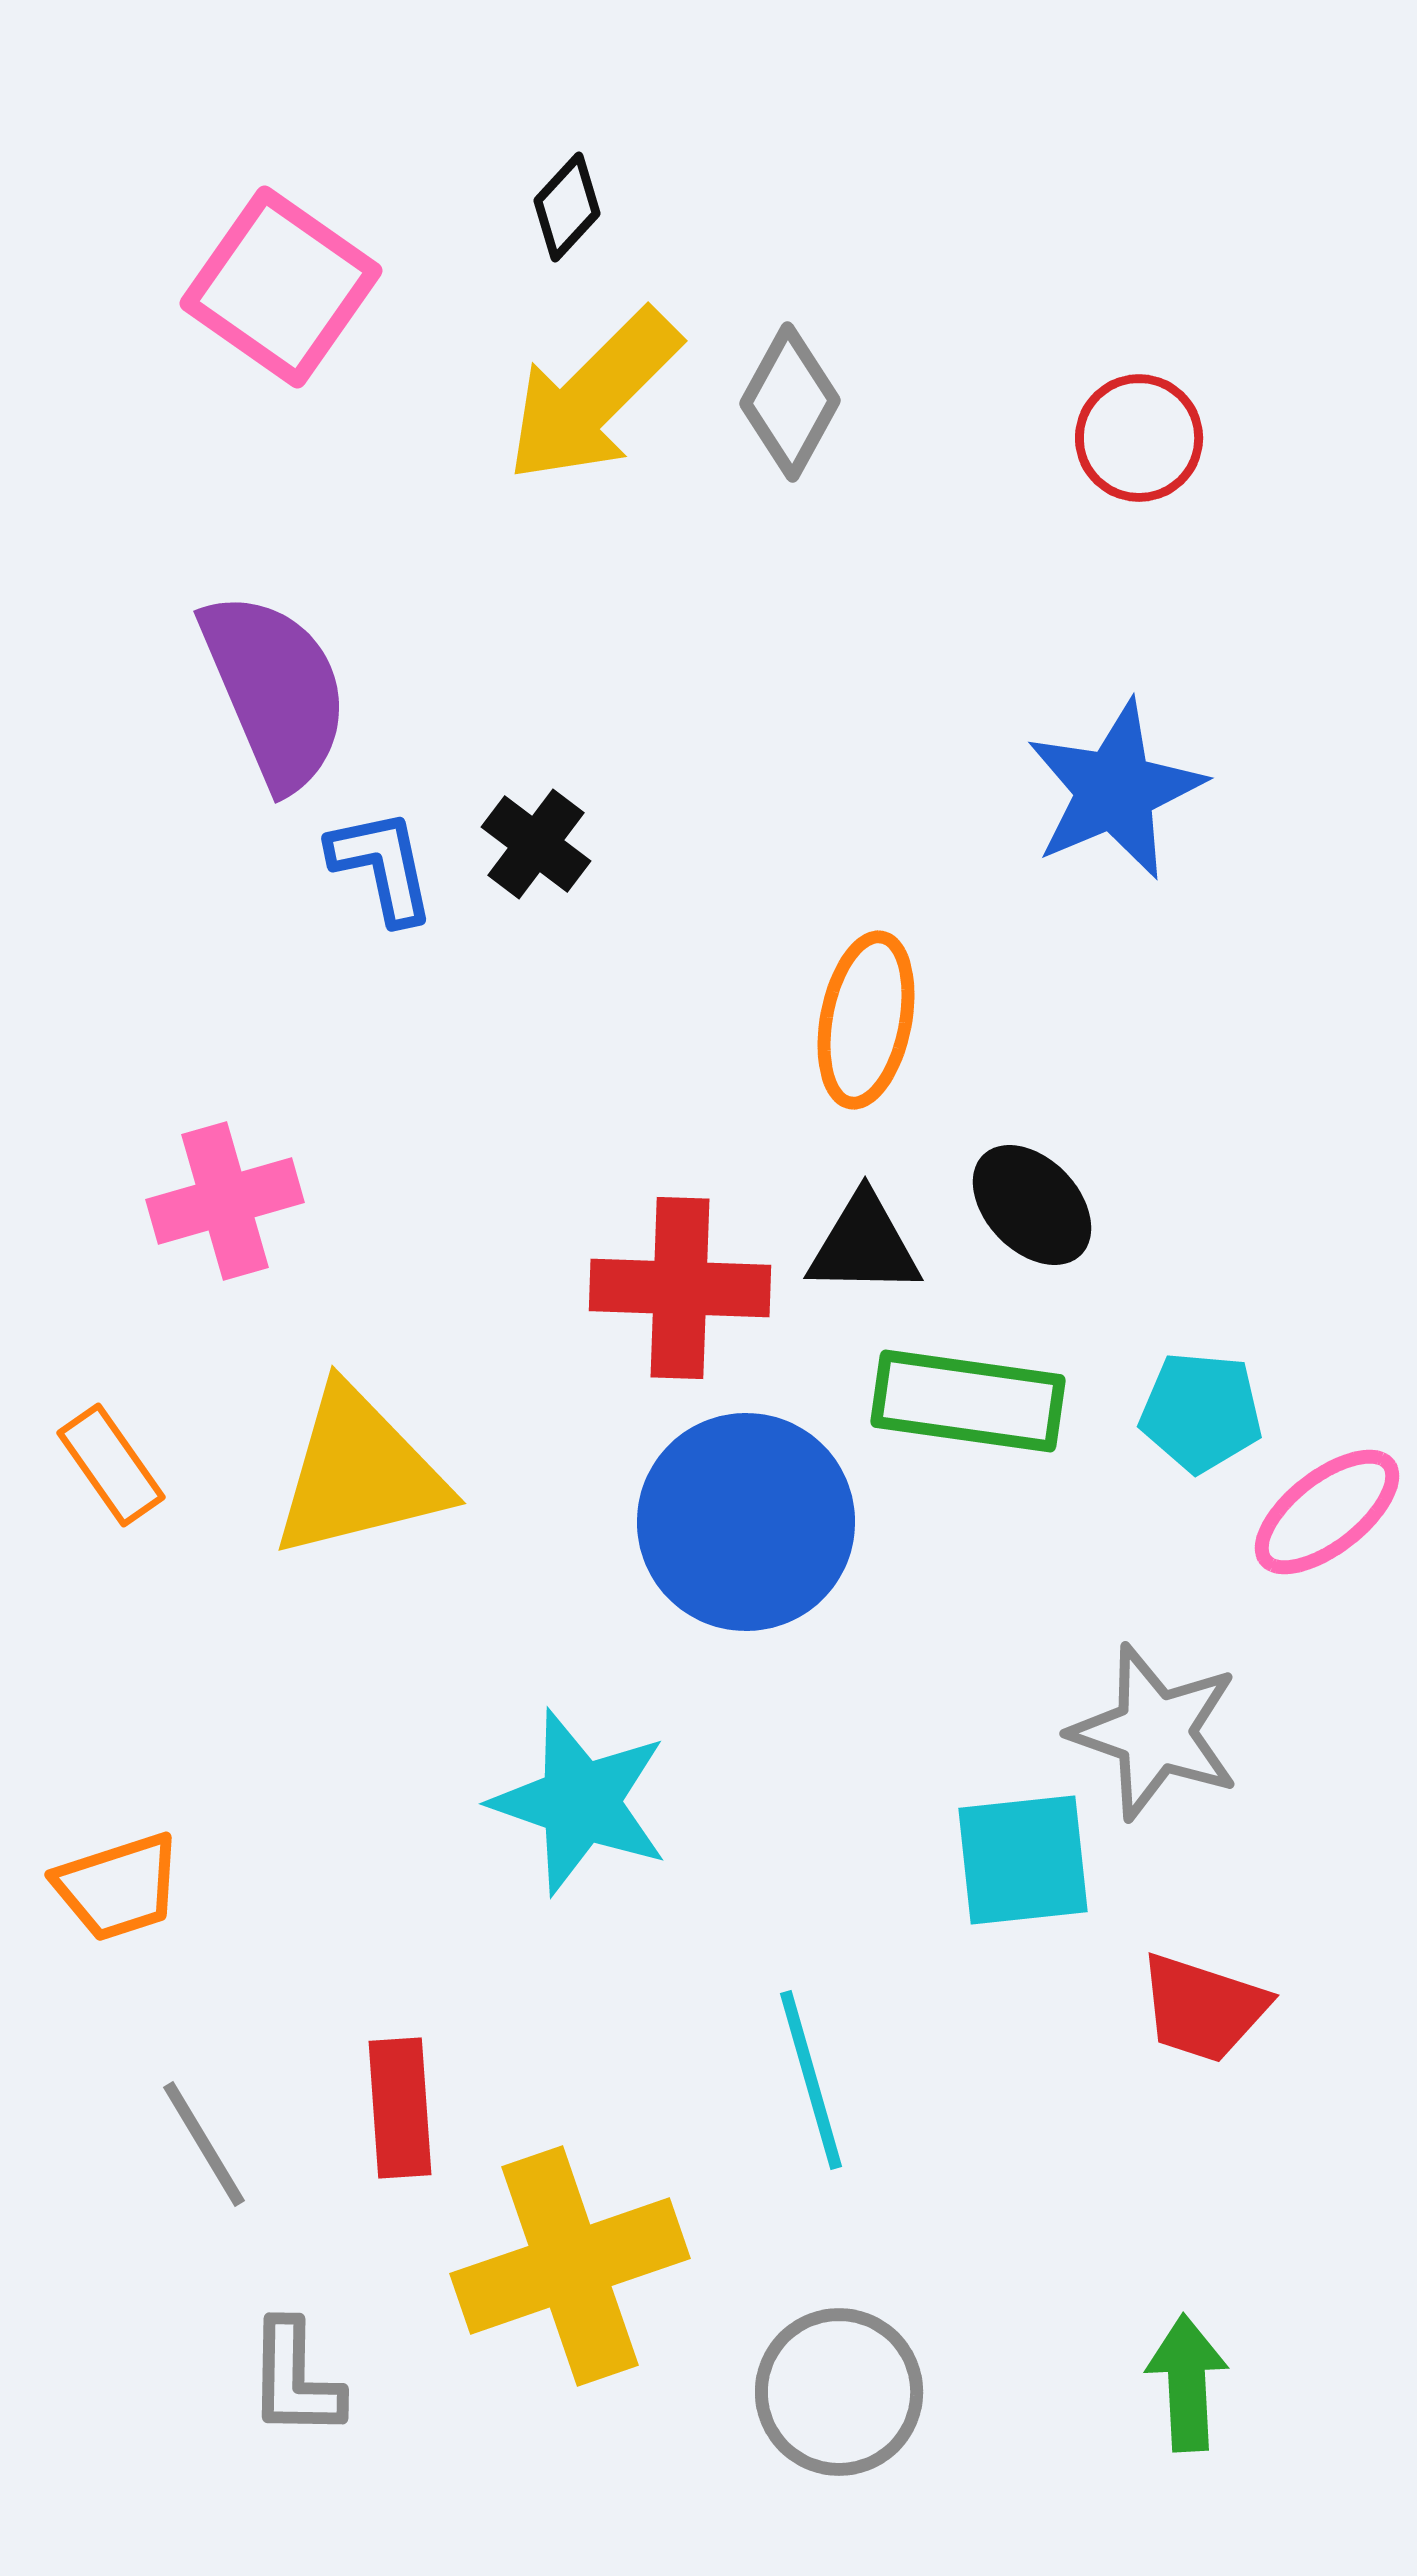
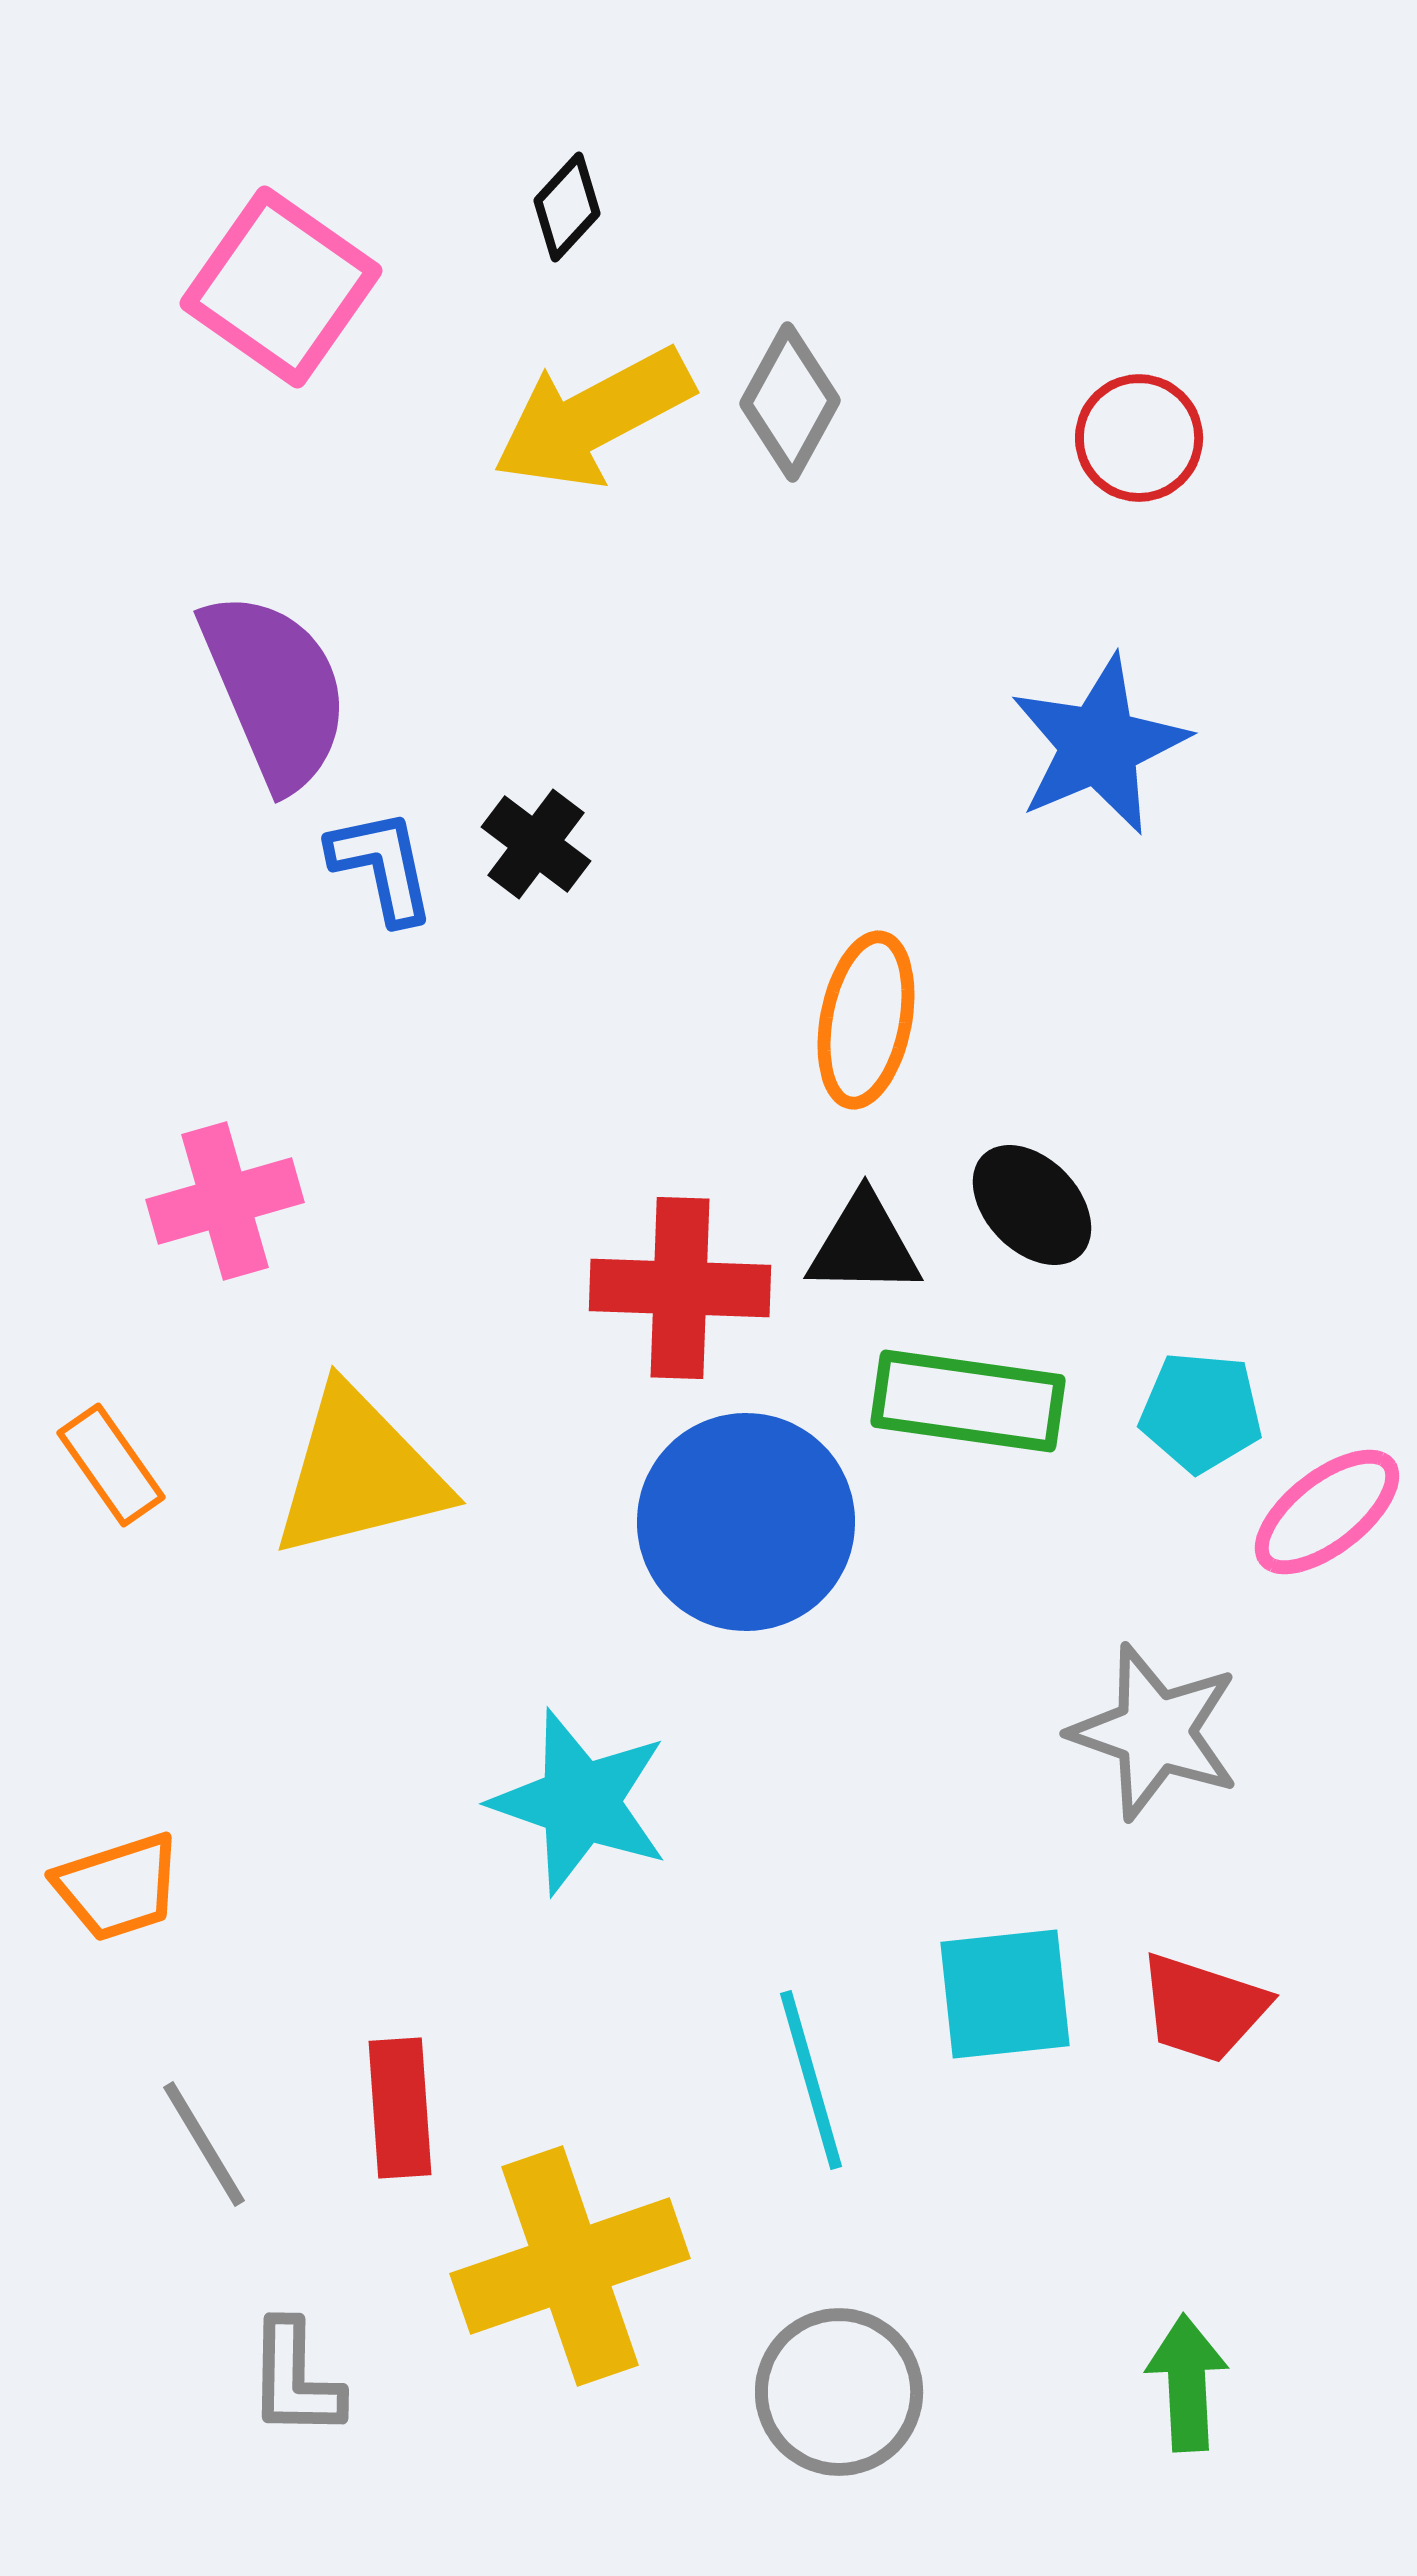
yellow arrow: moved 22 px down; rotated 17 degrees clockwise
blue star: moved 16 px left, 45 px up
cyan square: moved 18 px left, 134 px down
